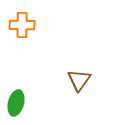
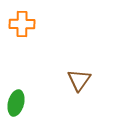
orange cross: moved 1 px up
